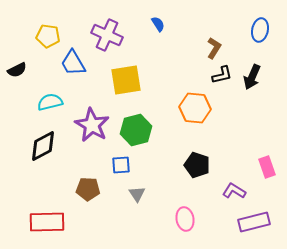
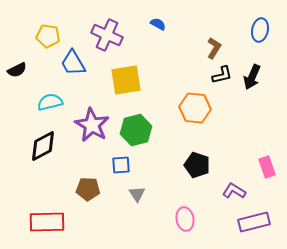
blue semicircle: rotated 28 degrees counterclockwise
